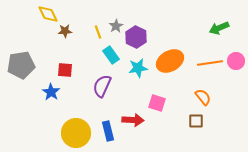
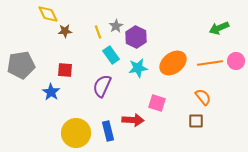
orange ellipse: moved 3 px right, 2 px down; rotated 8 degrees counterclockwise
